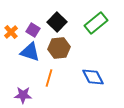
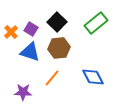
purple square: moved 2 px left, 1 px up
orange line: moved 3 px right; rotated 24 degrees clockwise
purple star: moved 3 px up
